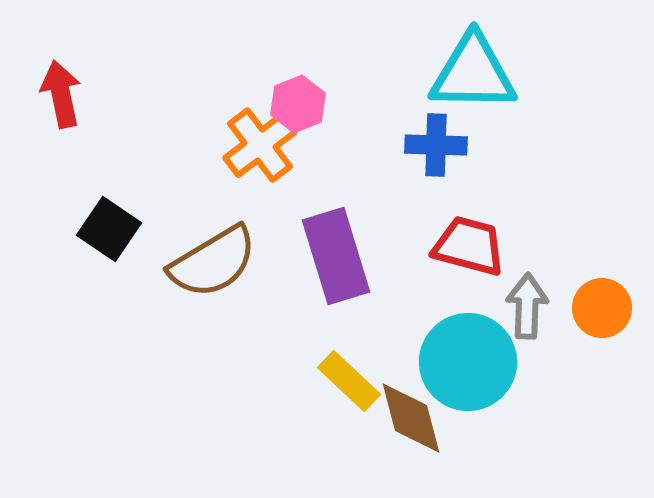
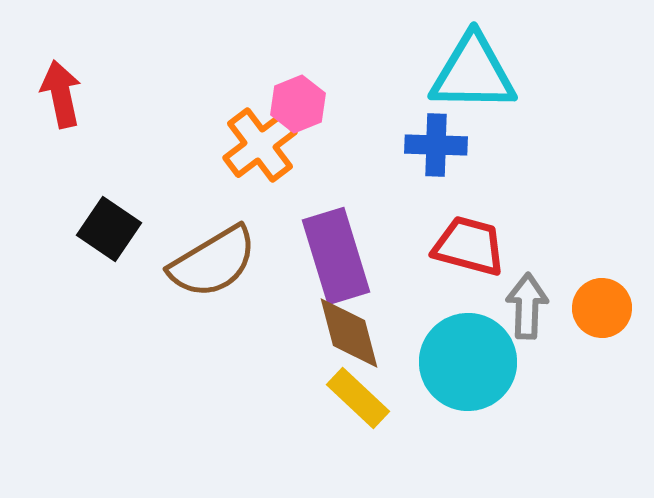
yellow rectangle: moved 9 px right, 17 px down
brown diamond: moved 62 px left, 85 px up
